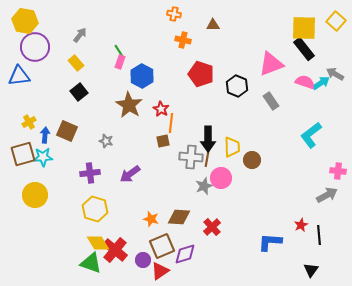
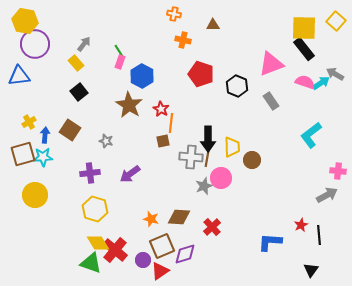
gray arrow at (80, 35): moved 4 px right, 9 px down
purple circle at (35, 47): moved 3 px up
brown square at (67, 131): moved 3 px right, 1 px up; rotated 10 degrees clockwise
